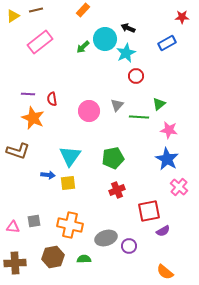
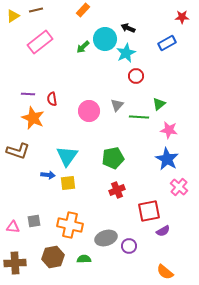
cyan triangle: moved 3 px left
